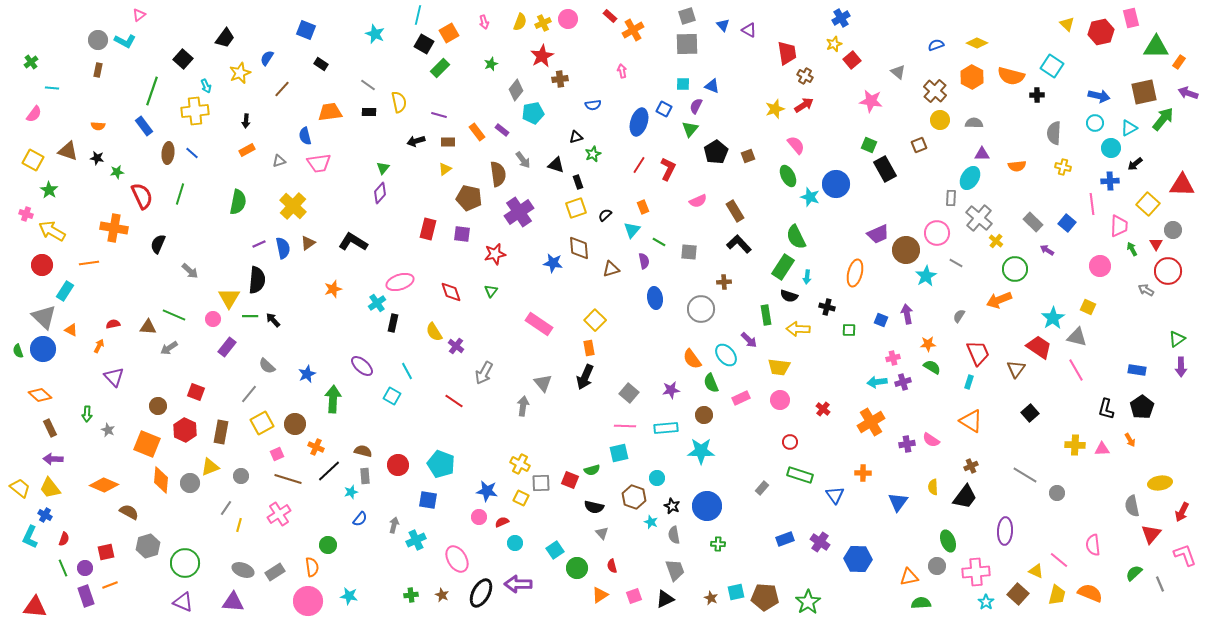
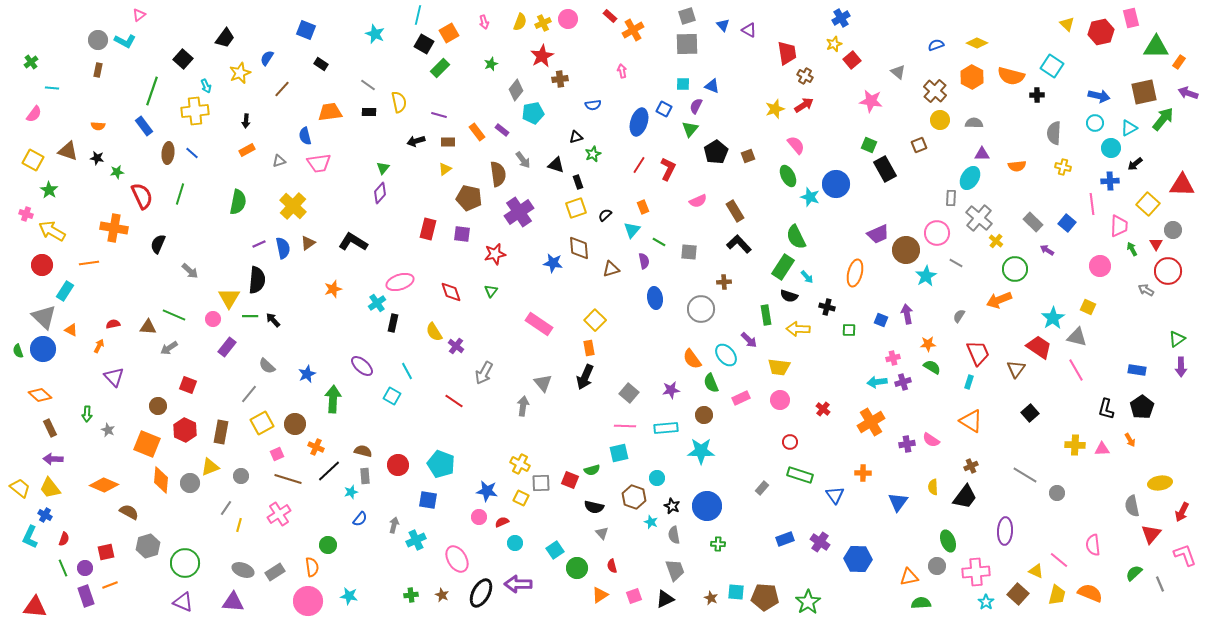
cyan arrow at (807, 277): rotated 48 degrees counterclockwise
red square at (196, 392): moved 8 px left, 7 px up
cyan square at (736, 592): rotated 18 degrees clockwise
